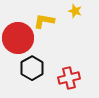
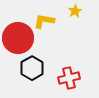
yellow star: rotated 24 degrees clockwise
